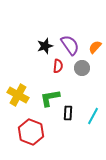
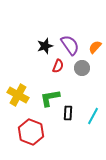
red semicircle: rotated 16 degrees clockwise
